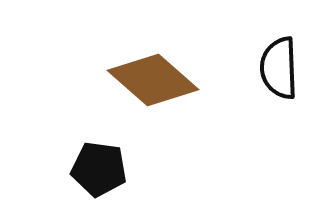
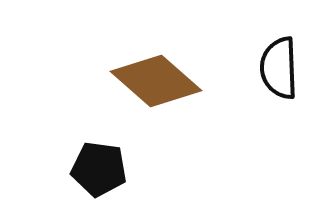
brown diamond: moved 3 px right, 1 px down
